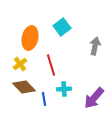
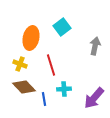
orange ellipse: moved 1 px right
yellow cross: rotated 32 degrees counterclockwise
